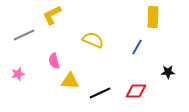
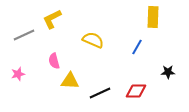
yellow L-shape: moved 4 px down
